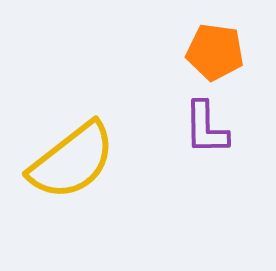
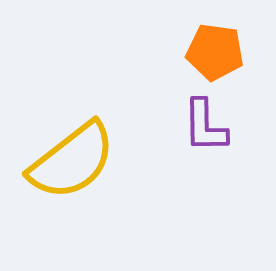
purple L-shape: moved 1 px left, 2 px up
